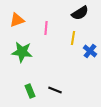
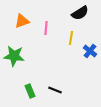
orange triangle: moved 5 px right, 1 px down
yellow line: moved 2 px left
green star: moved 8 px left, 4 px down
